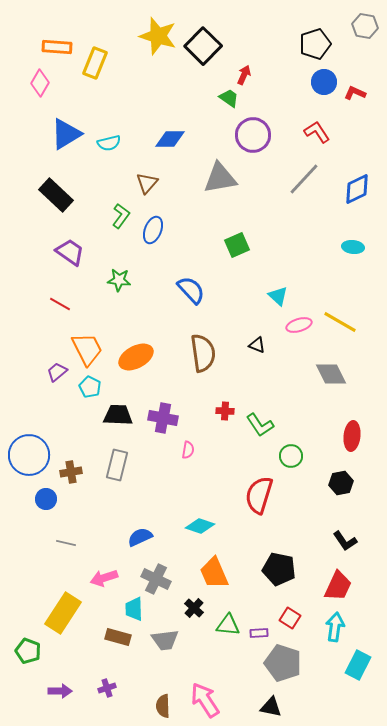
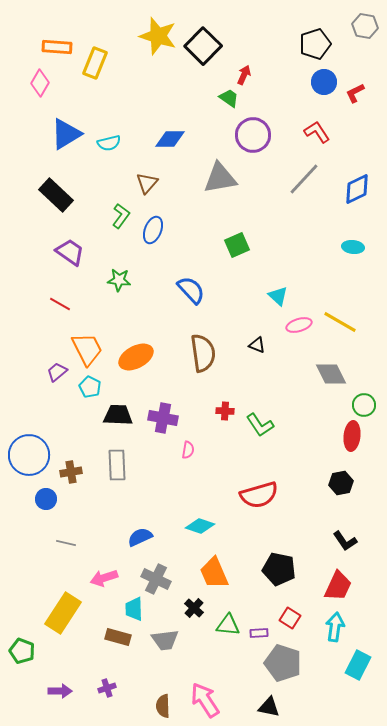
red L-shape at (355, 93): rotated 50 degrees counterclockwise
green circle at (291, 456): moved 73 px right, 51 px up
gray rectangle at (117, 465): rotated 16 degrees counterclockwise
red semicircle at (259, 495): rotated 123 degrees counterclockwise
green pentagon at (28, 651): moved 6 px left
black triangle at (271, 707): moved 2 px left
